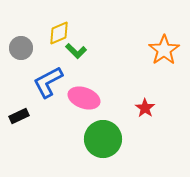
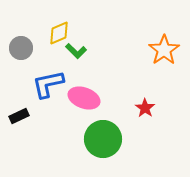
blue L-shape: moved 2 px down; rotated 16 degrees clockwise
